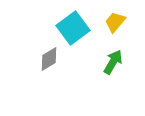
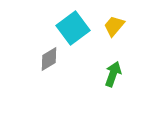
yellow trapezoid: moved 1 px left, 4 px down
green arrow: moved 12 px down; rotated 10 degrees counterclockwise
